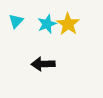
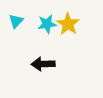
cyan star: rotated 12 degrees clockwise
